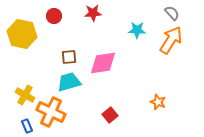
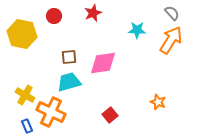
red star: rotated 18 degrees counterclockwise
